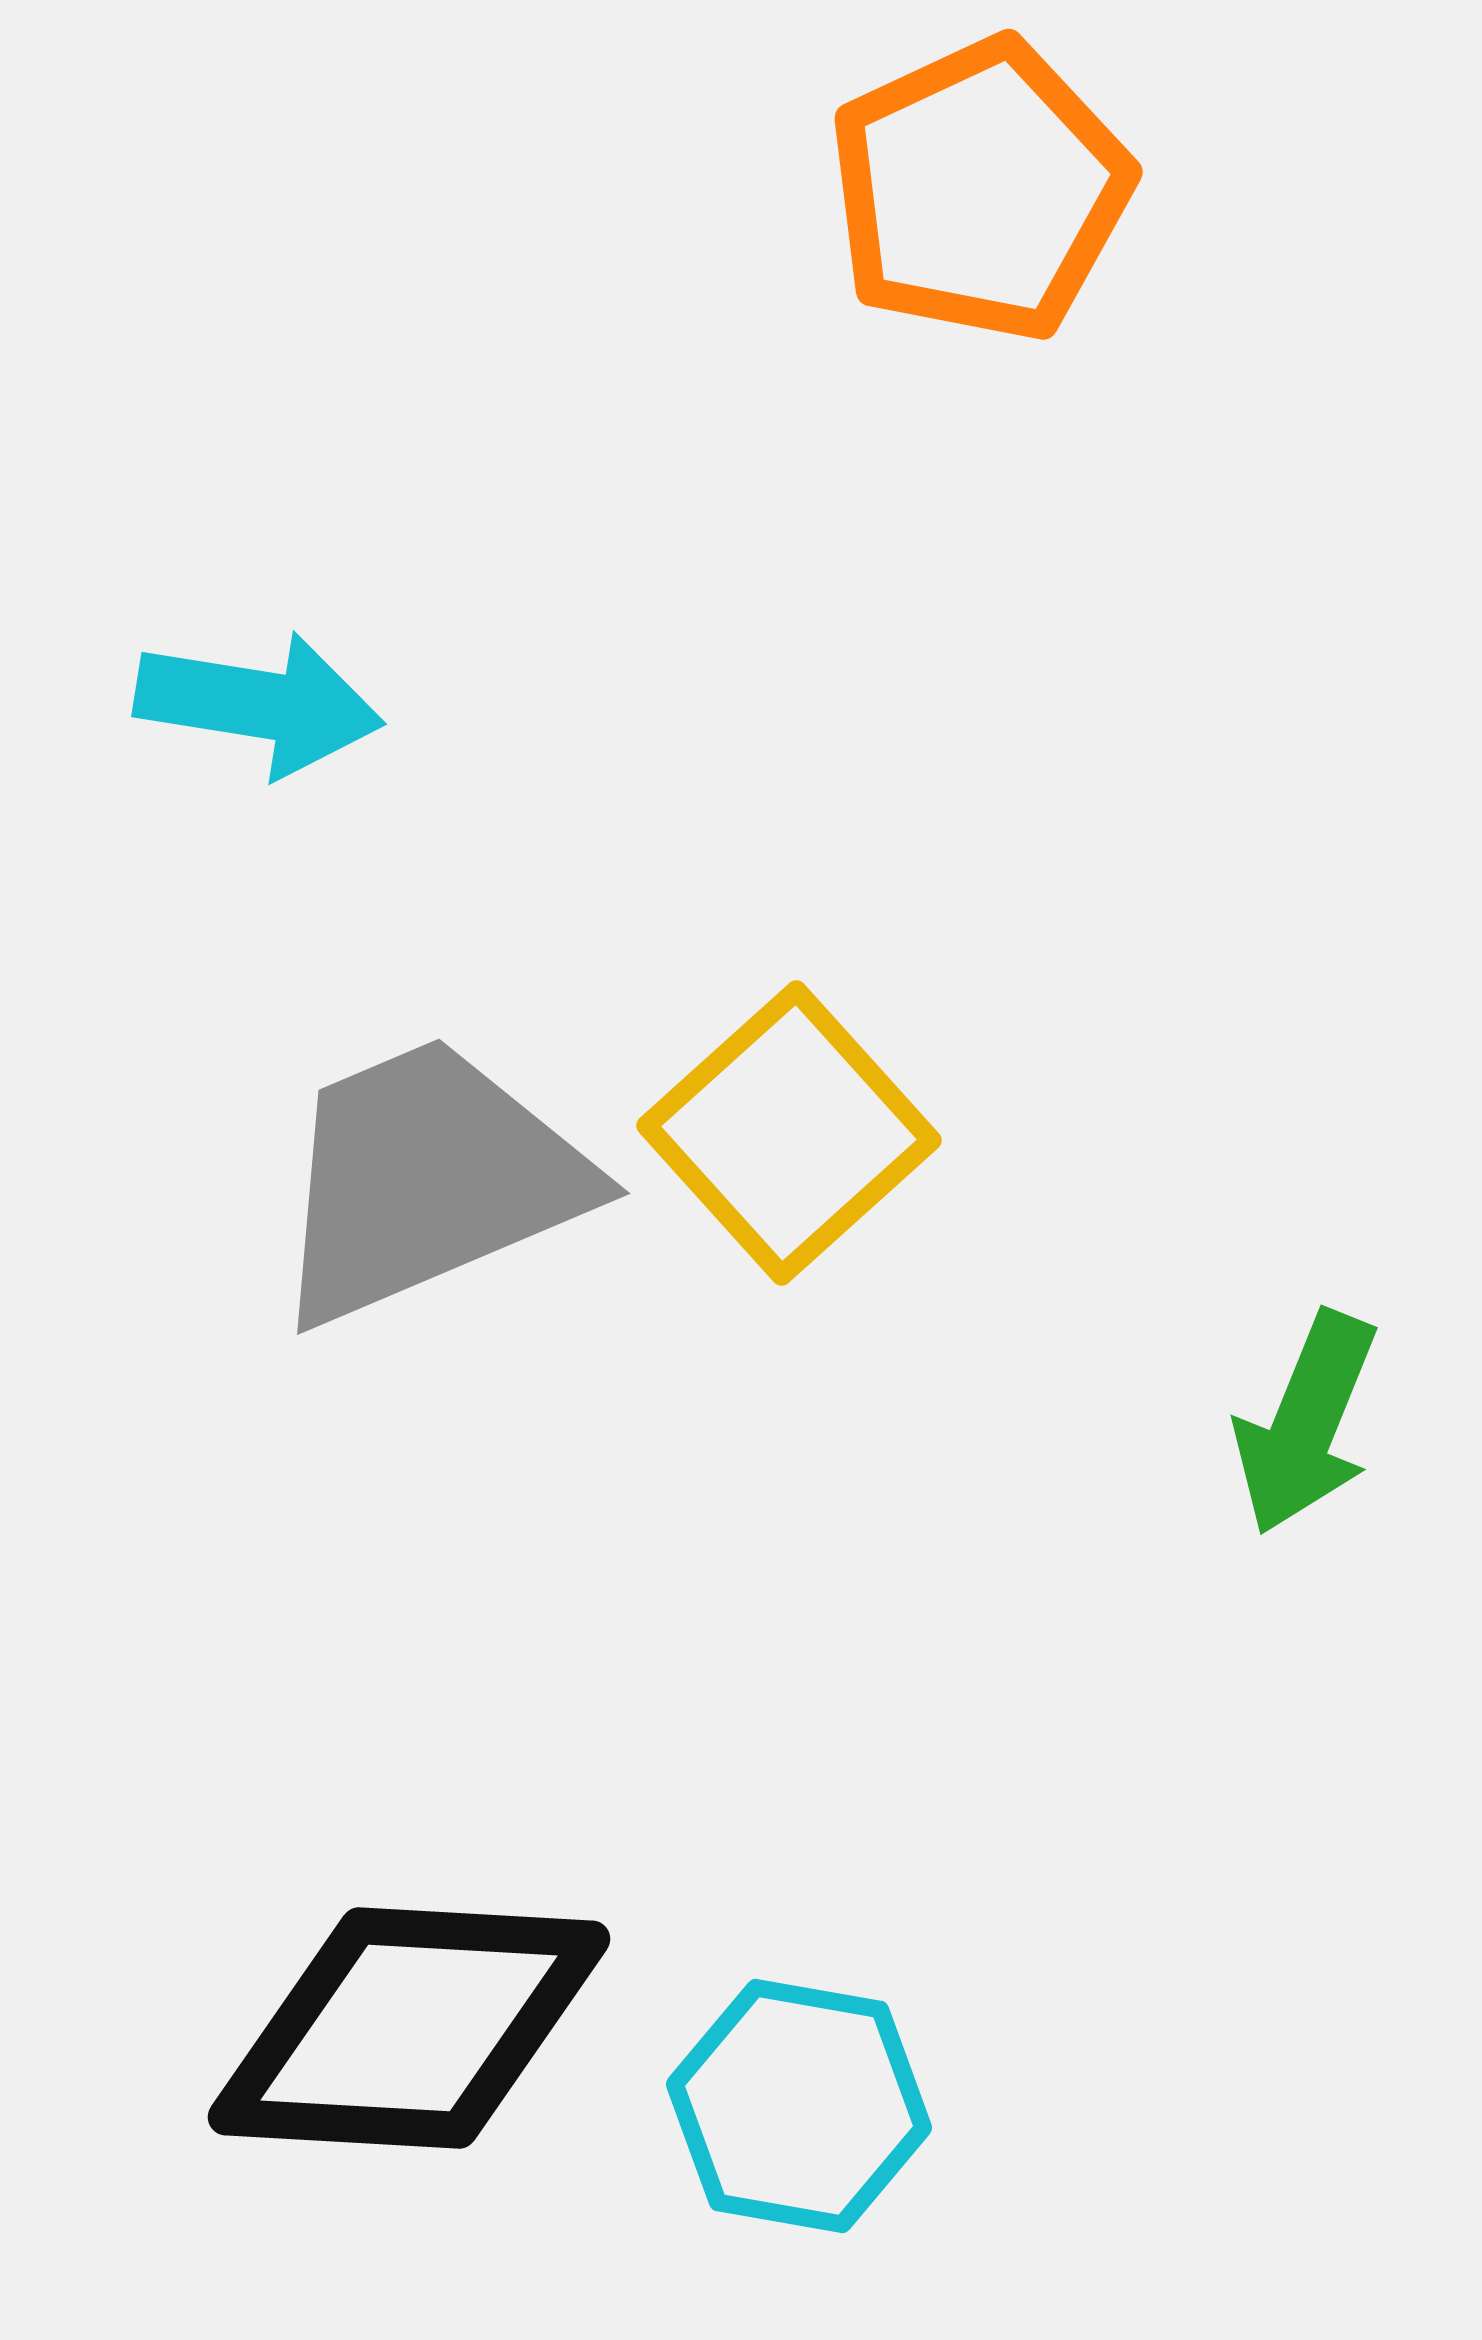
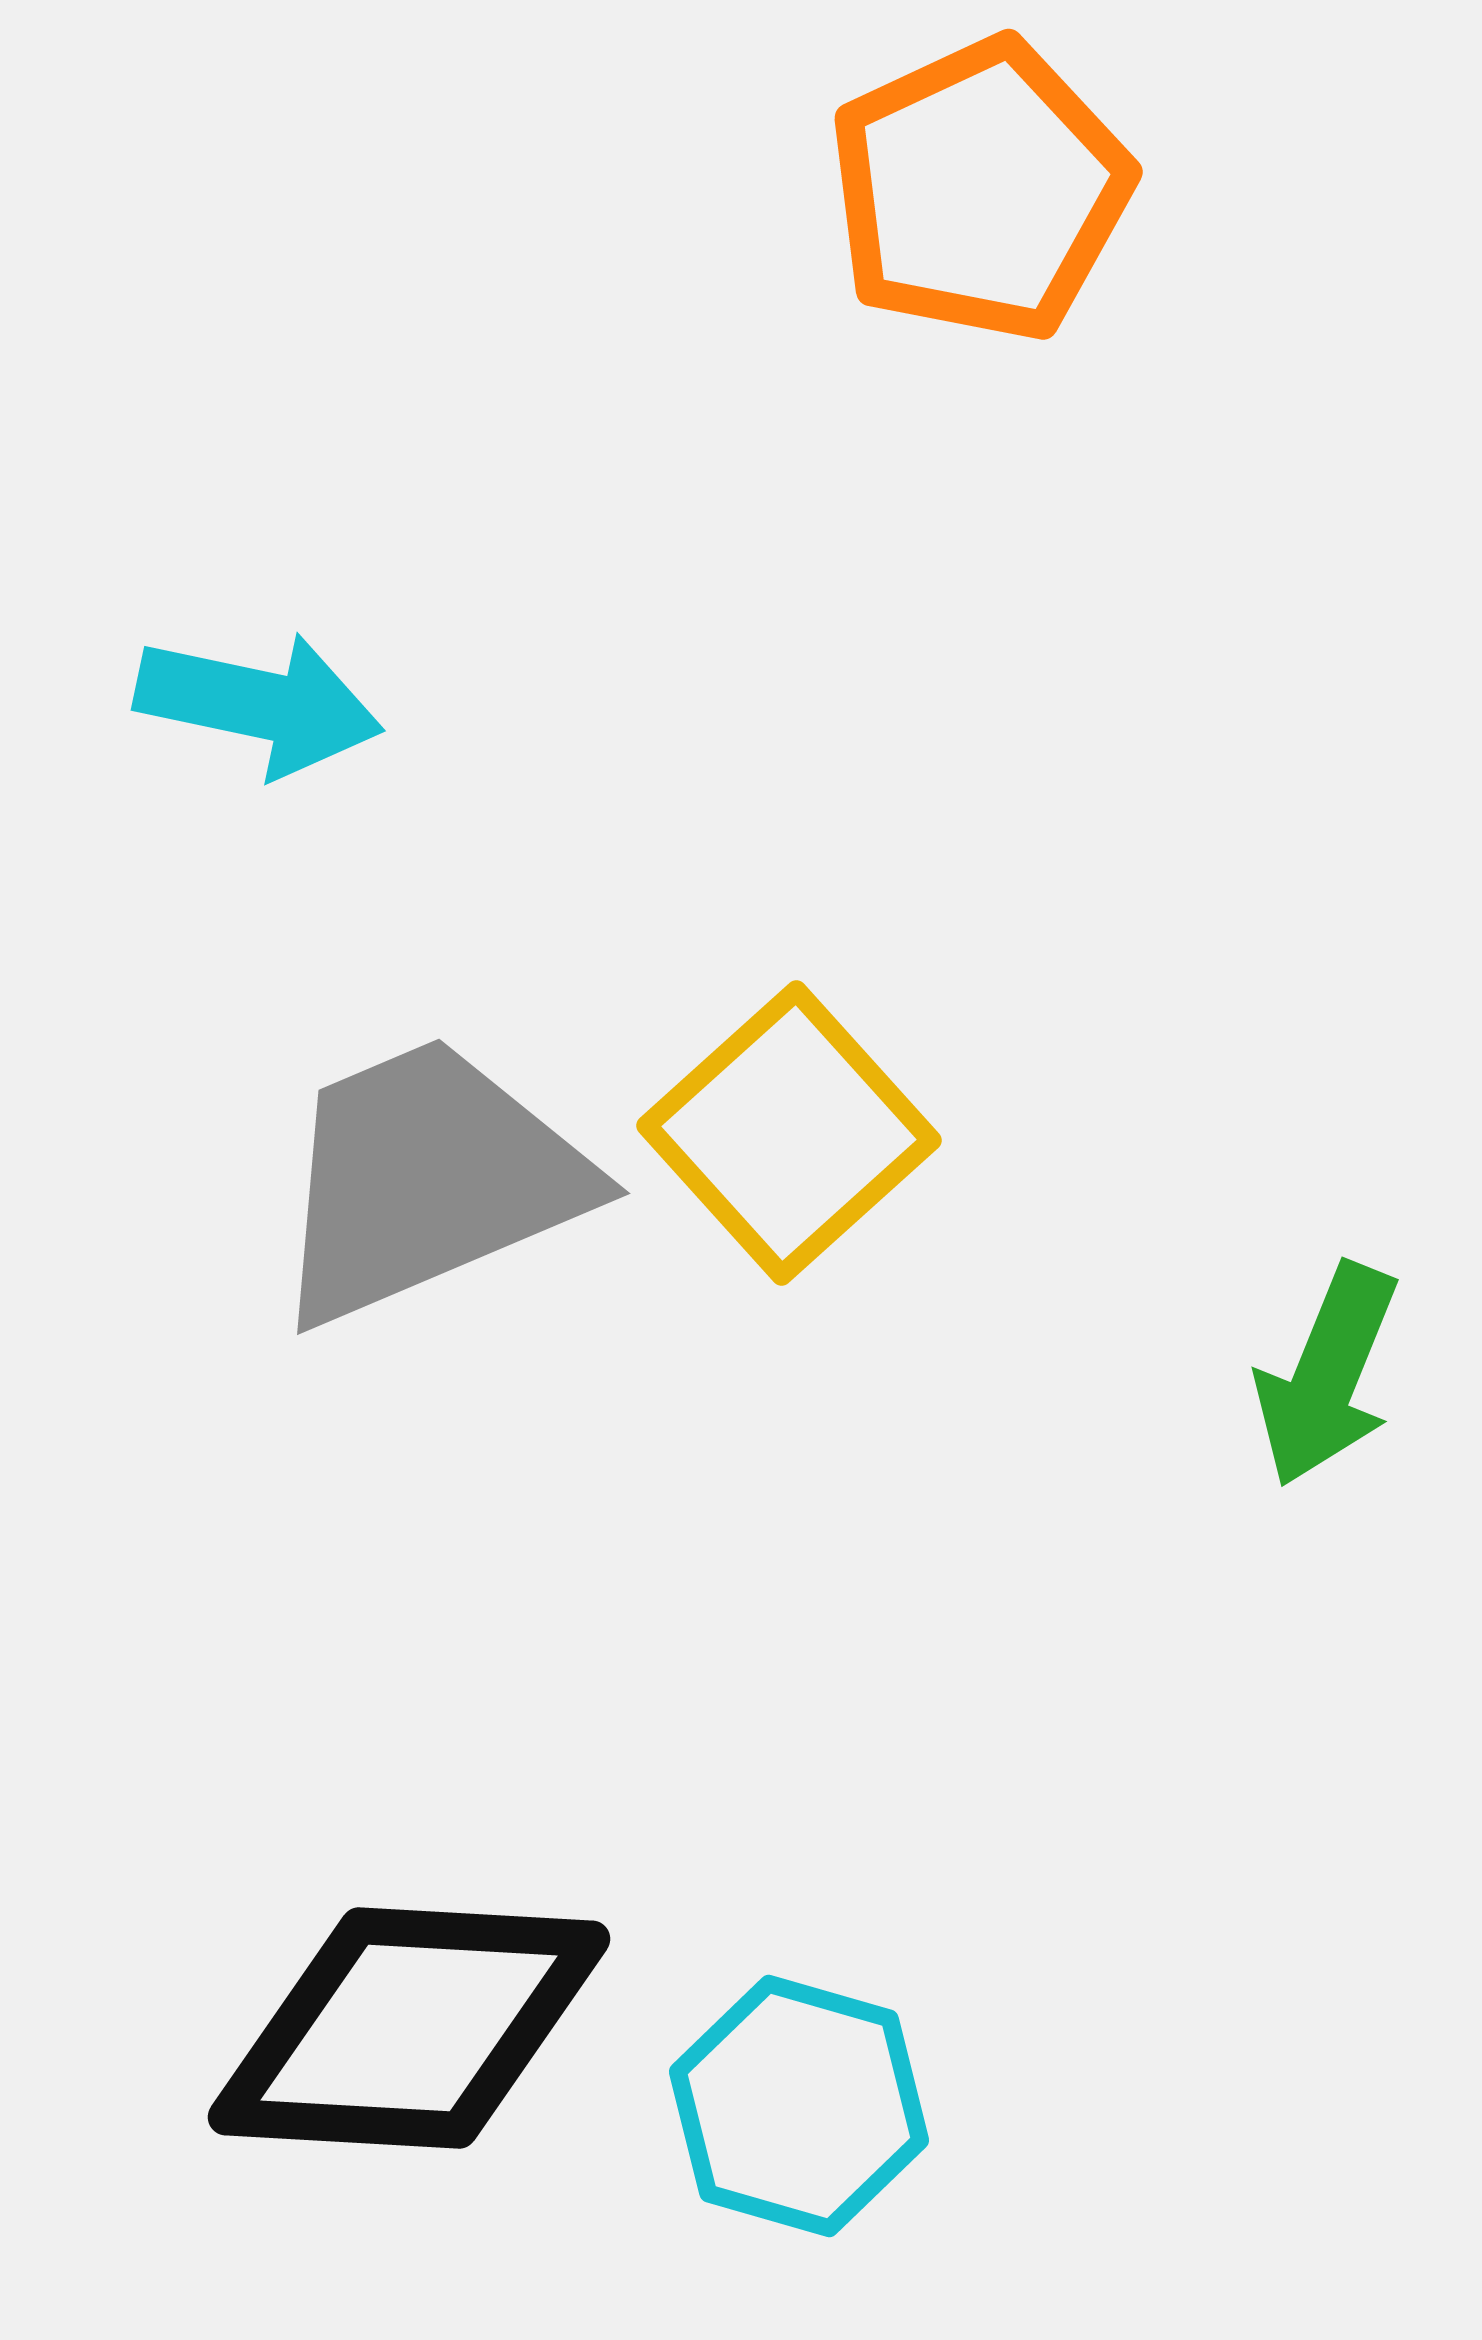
cyan arrow: rotated 3 degrees clockwise
green arrow: moved 21 px right, 48 px up
cyan hexagon: rotated 6 degrees clockwise
